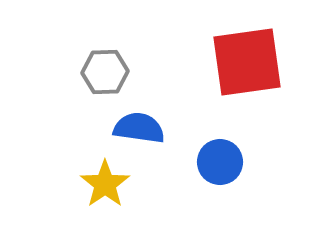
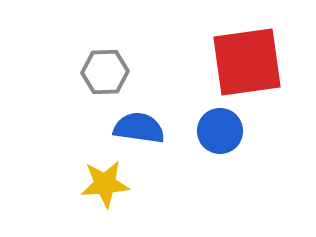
blue circle: moved 31 px up
yellow star: rotated 30 degrees clockwise
